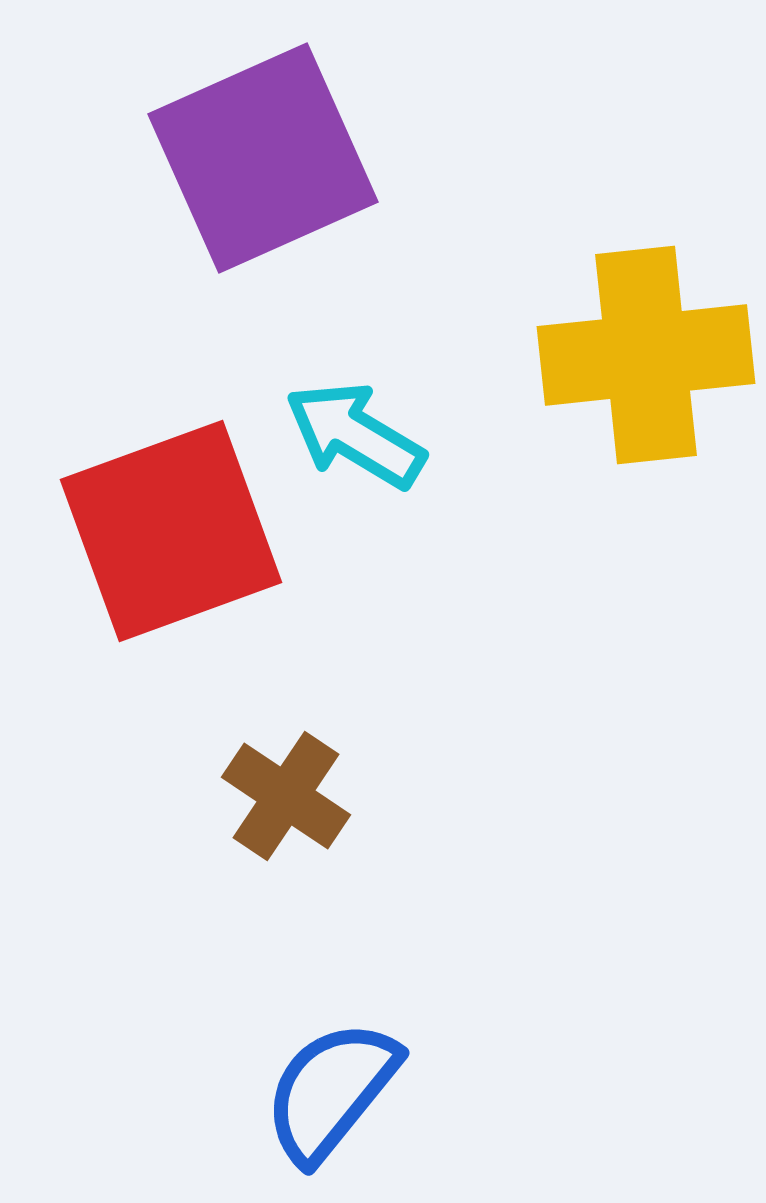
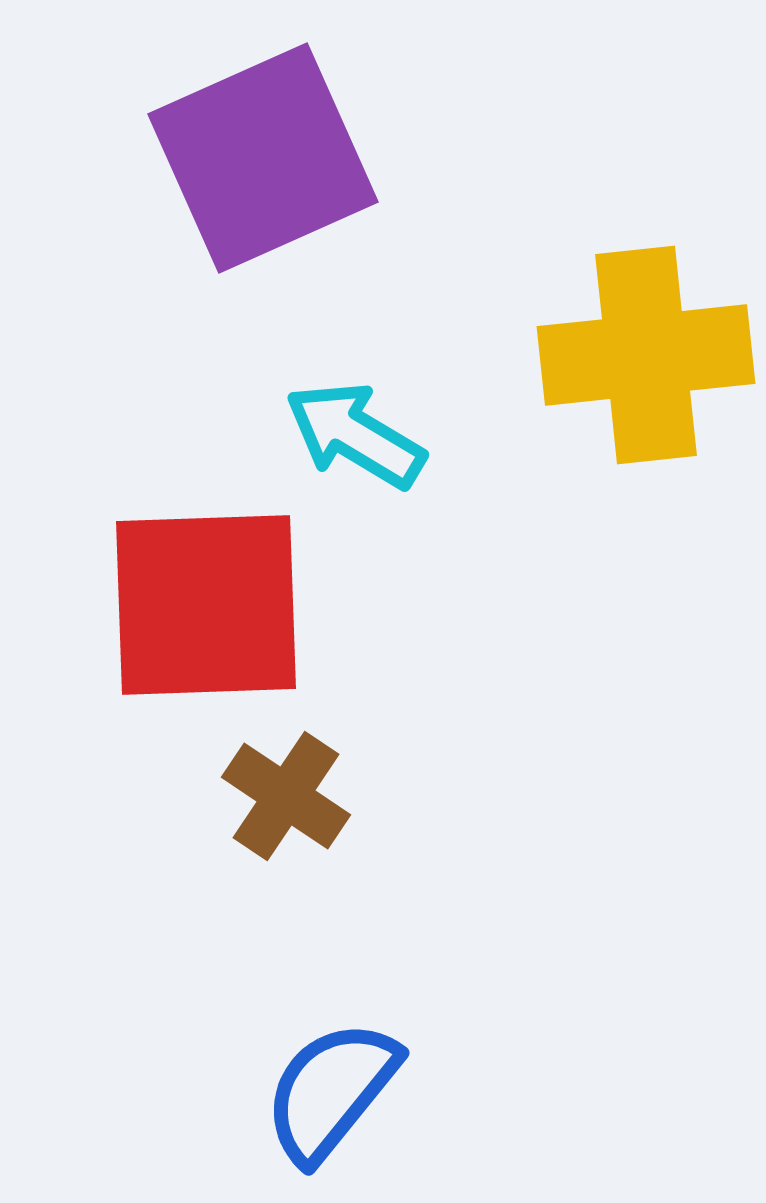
red square: moved 35 px right, 74 px down; rotated 18 degrees clockwise
